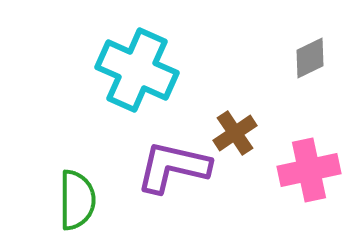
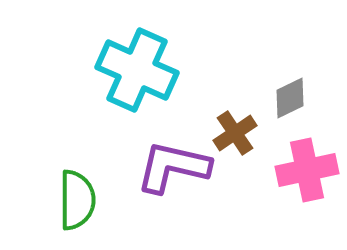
gray diamond: moved 20 px left, 40 px down
pink cross: moved 2 px left
